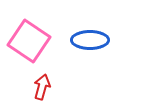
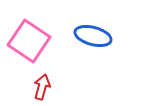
blue ellipse: moved 3 px right, 4 px up; rotated 15 degrees clockwise
